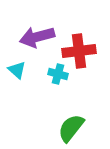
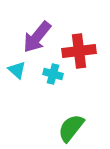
purple arrow: rotated 36 degrees counterclockwise
cyan cross: moved 5 px left
